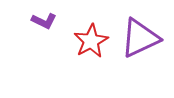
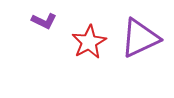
red star: moved 2 px left, 1 px down
